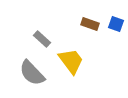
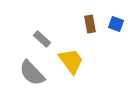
brown rectangle: rotated 60 degrees clockwise
